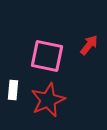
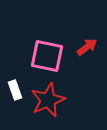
red arrow: moved 2 px left, 2 px down; rotated 15 degrees clockwise
white rectangle: moved 2 px right; rotated 24 degrees counterclockwise
